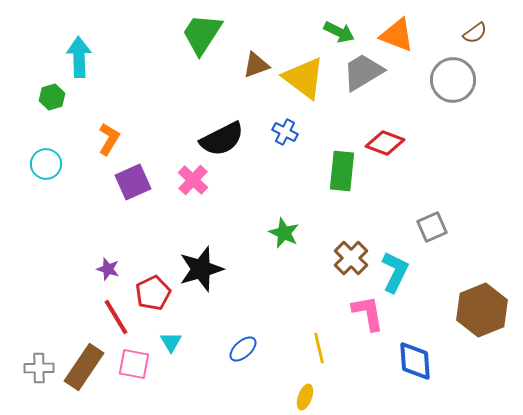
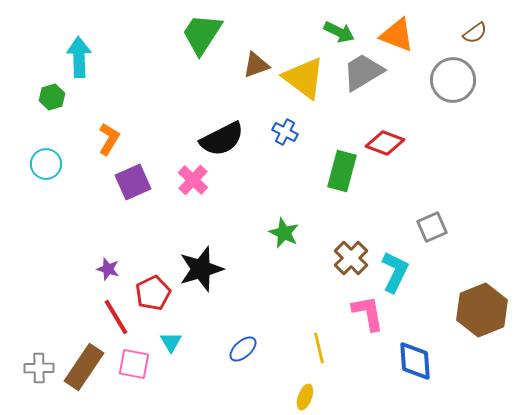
green rectangle: rotated 9 degrees clockwise
